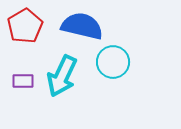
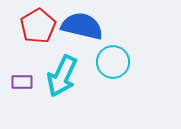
red pentagon: moved 13 px right
purple rectangle: moved 1 px left, 1 px down
